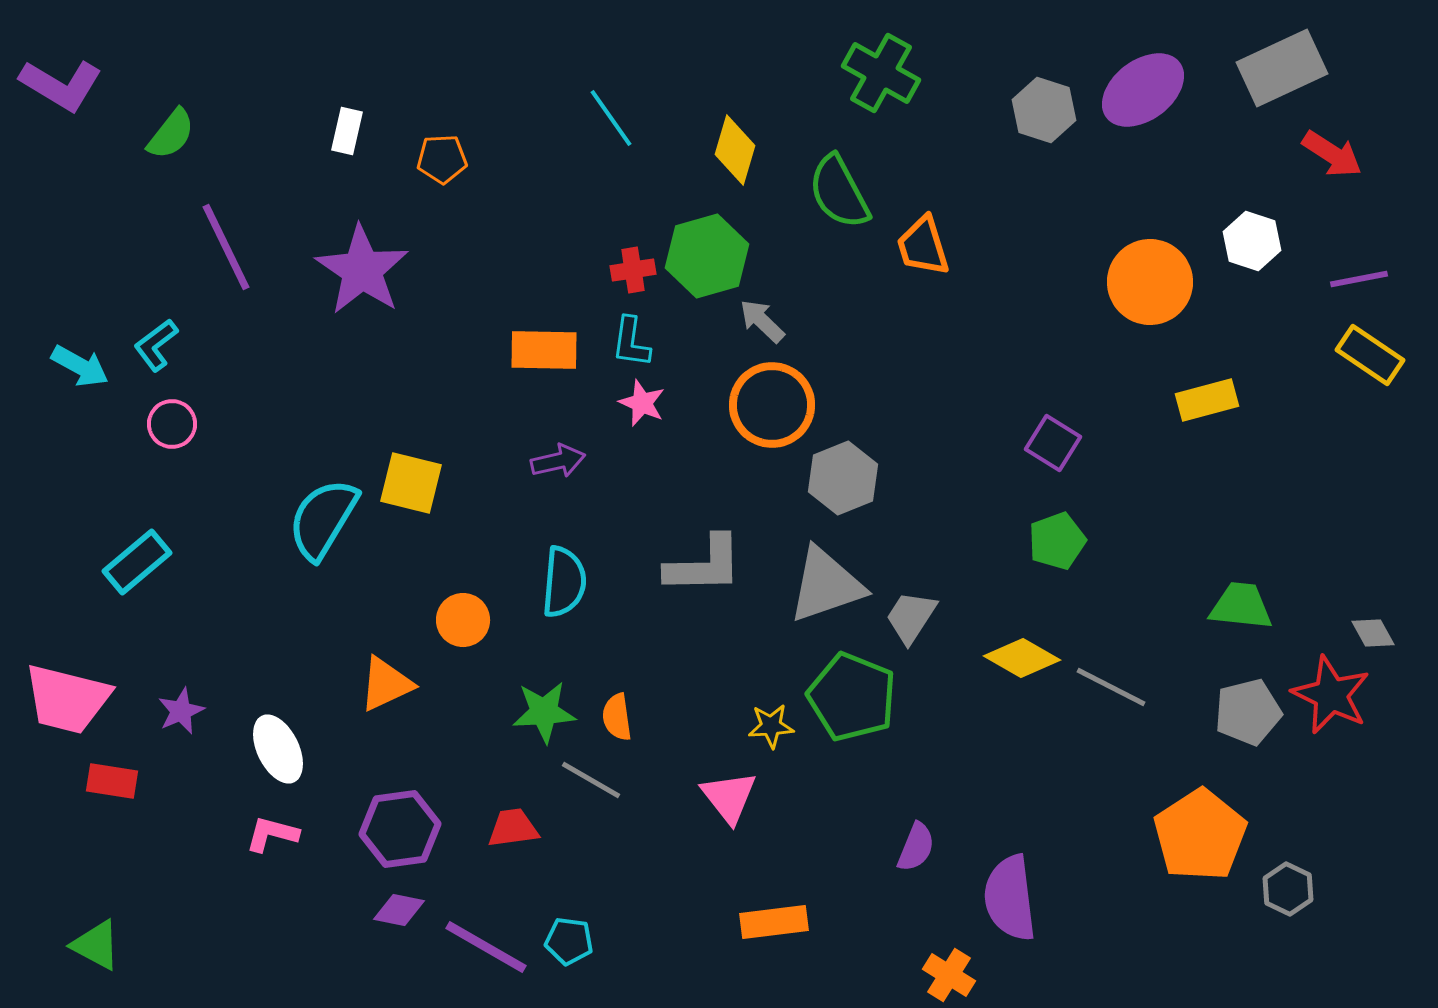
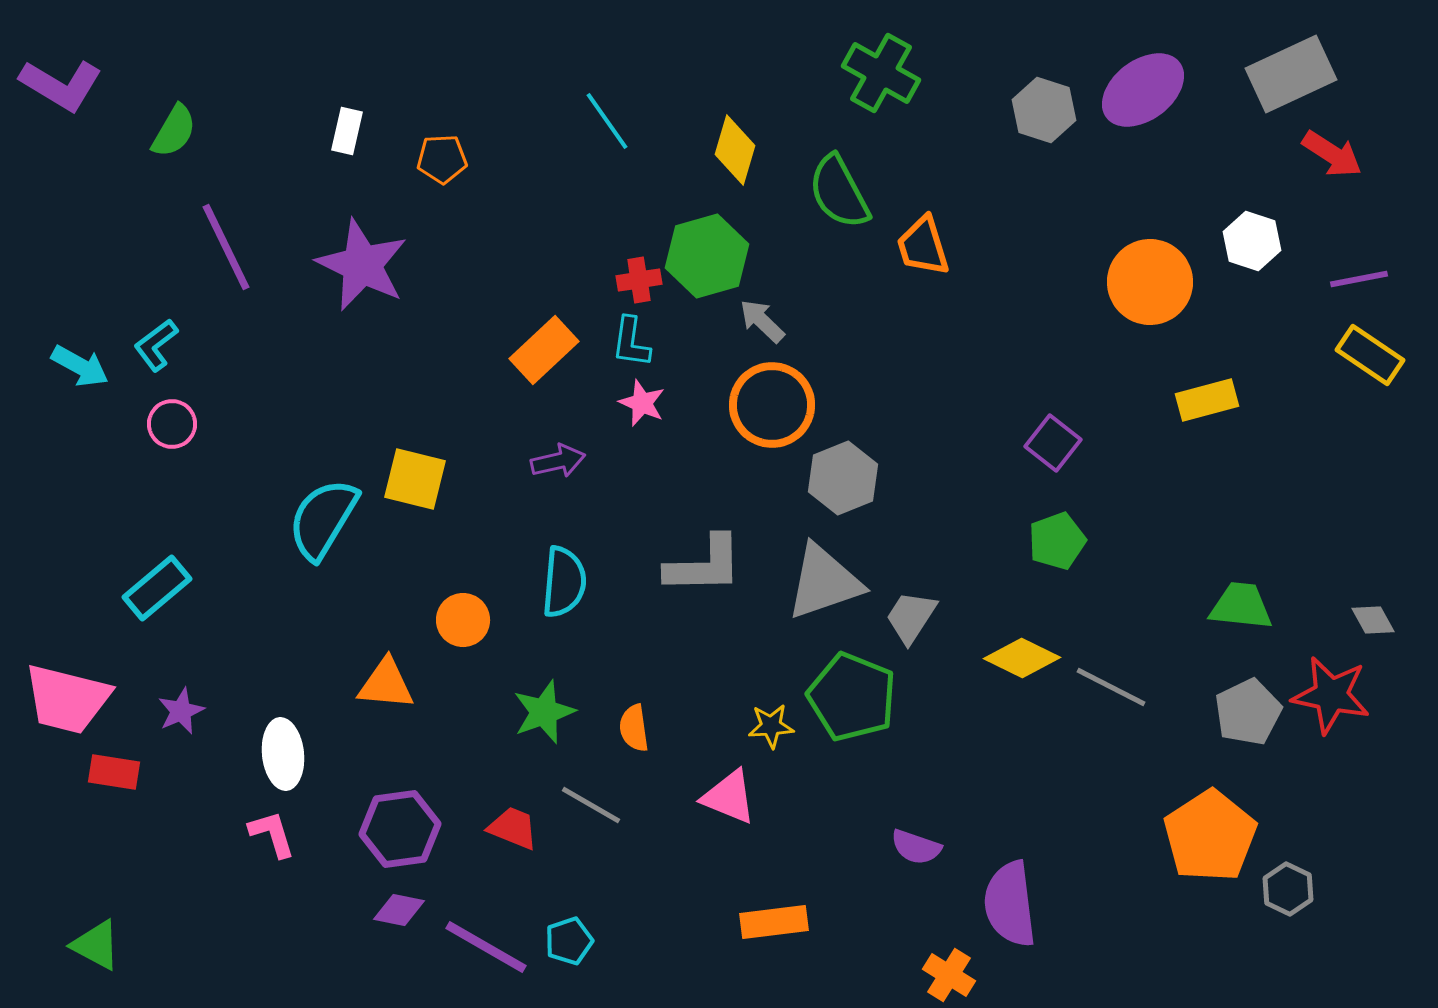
gray rectangle at (1282, 68): moved 9 px right, 6 px down
cyan line at (611, 118): moved 4 px left, 3 px down
green semicircle at (171, 134): moved 3 px right, 3 px up; rotated 8 degrees counterclockwise
purple star at (362, 270): moved 5 px up; rotated 8 degrees counterclockwise
red cross at (633, 270): moved 6 px right, 10 px down
orange rectangle at (544, 350): rotated 44 degrees counterclockwise
purple square at (1053, 443): rotated 6 degrees clockwise
yellow square at (411, 483): moved 4 px right, 4 px up
cyan rectangle at (137, 562): moved 20 px right, 26 px down
gray triangle at (826, 585): moved 2 px left, 3 px up
gray diamond at (1373, 633): moved 13 px up
yellow diamond at (1022, 658): rotated 4 degrees counterclockwise
orange triangle at (386, 684): rotated 30 degrees clockwise
red star at (1331, 695): rotated 14 degrees counterclockwise
green star at (544, 712): rotated 16 degrees counterclockwise
gray pentagon at (1248, 712): rotated 12 degrees counterclockwise
orange semicircle at (617, 717): moved 17 px right, 11 px down
white ellipse at (278, 749): moved 5 px right, 5 px down; rotated 20 degrees clockwise
gray line at (591, 780): moved 25 px down
red rectangle at (112, 781): moved 2 px right, 9 px up
pink triangle at (729, 797): rotated 30 degrees counterclockwise
red trapezoid at (513, 828): rotated 30 degrees clockwise
pink L-shape at (272, 834): rotated 58 degrees clockwise
orange pentagon at (1200, 835): moved 10 px right, 1 px down
purple semicircle at (916, 847): rotated 87 degrees clockwise
purple semicircle at (1010, 898): moved 6 px down
cyan pentagon at (569, 941): rotated 27 degrees counterclockwise
